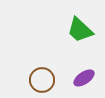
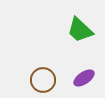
brown circle: moved 1 px right
